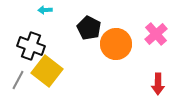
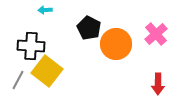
black cross: rotated 16 degrees counterclockwise
